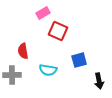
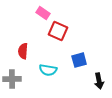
pink rectangle: rotated 64 degrees clockwise
red semicircle: rotated 14 degrees clockwise
gray cross: moved 4 px down
